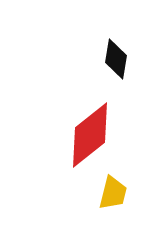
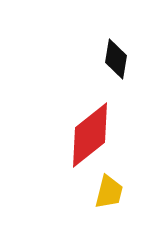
yellow trapezoid: moved 4 px left, 1 px up
